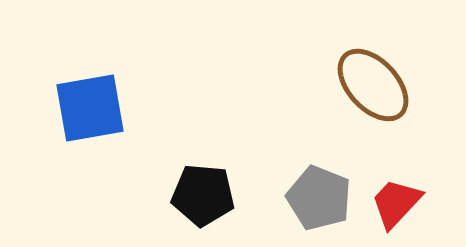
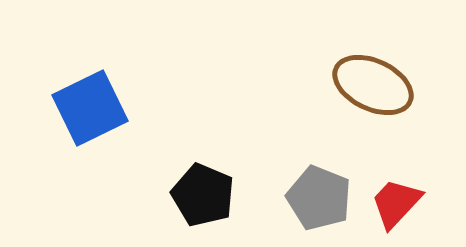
brown ellipse: rotated 22 degrees counterclockwise
blue square: rotated 16 degrees counterclockwise
black pentagon: rotated 18 degrees clockwise
